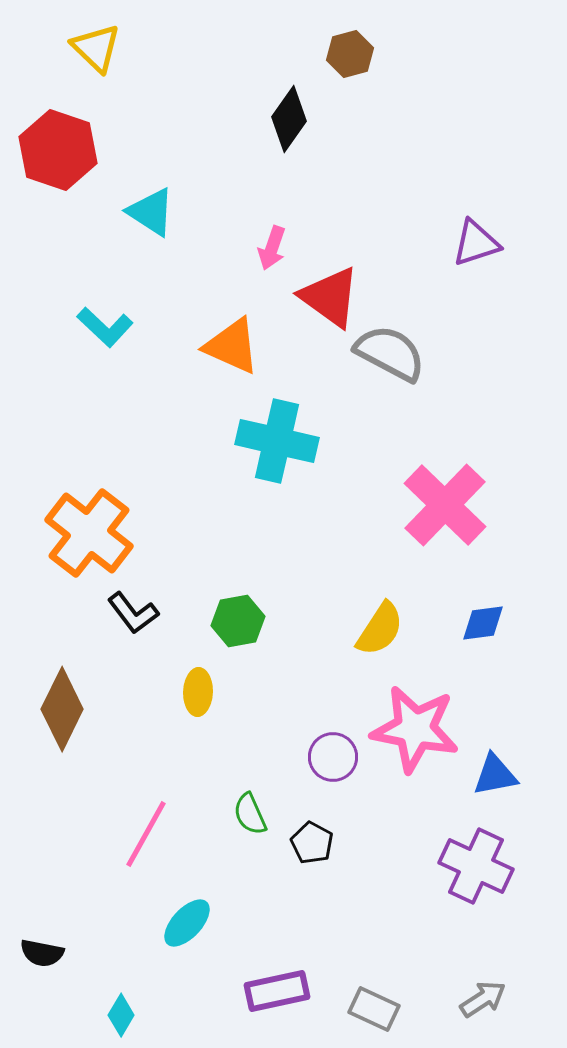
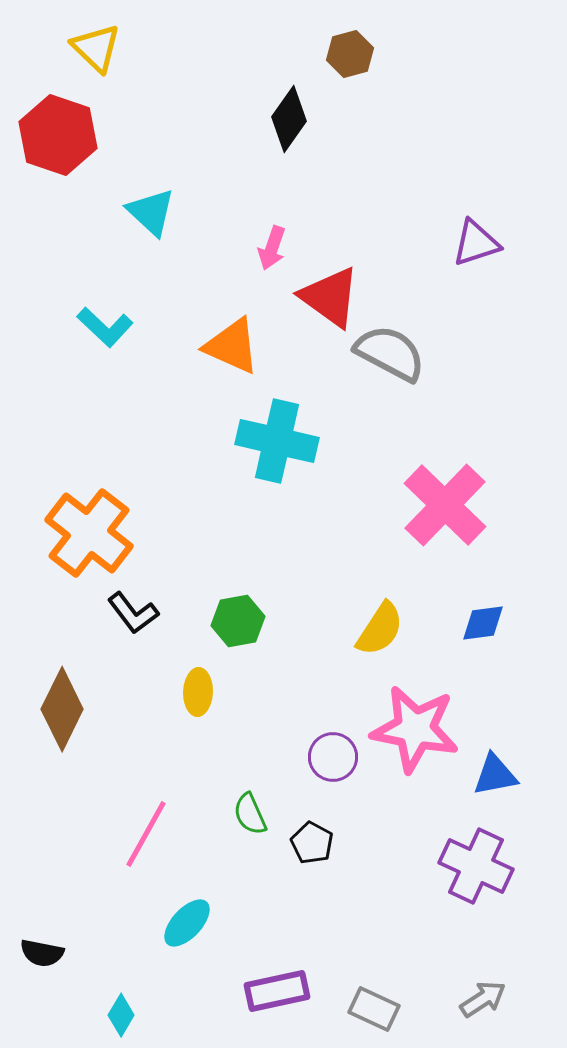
red hexagon: moved 15 px up
cyan triangle: rotated 10 degrees clockwise
